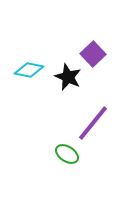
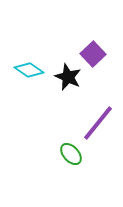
cyan diamond: rotated 24 degrees clockwise
purple line: moved 5 px right
green ellipse: moved 4 px right; rotated 15 degrees clockwise
